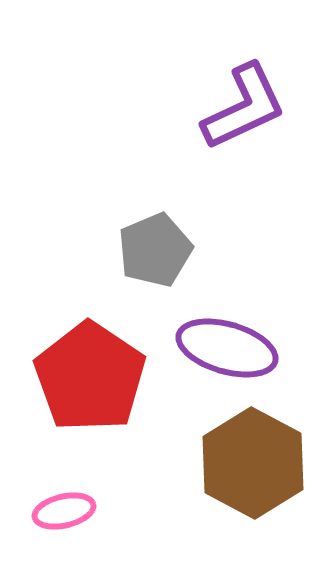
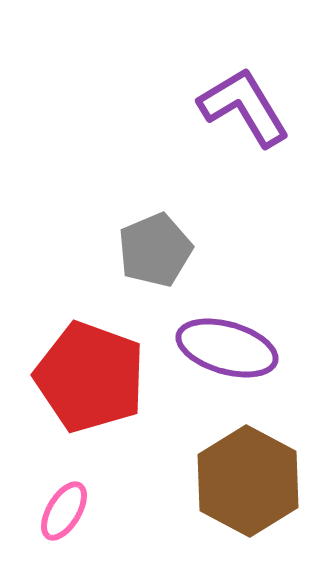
purple L-shape: rotated 96 degrees counterclockwise
red pentagon: rotated 14 degrees counterclockwise
brown hexagon: moved 5 px left, 18 px down
pink ellipse: rotated 46 degrees counterclockwise
